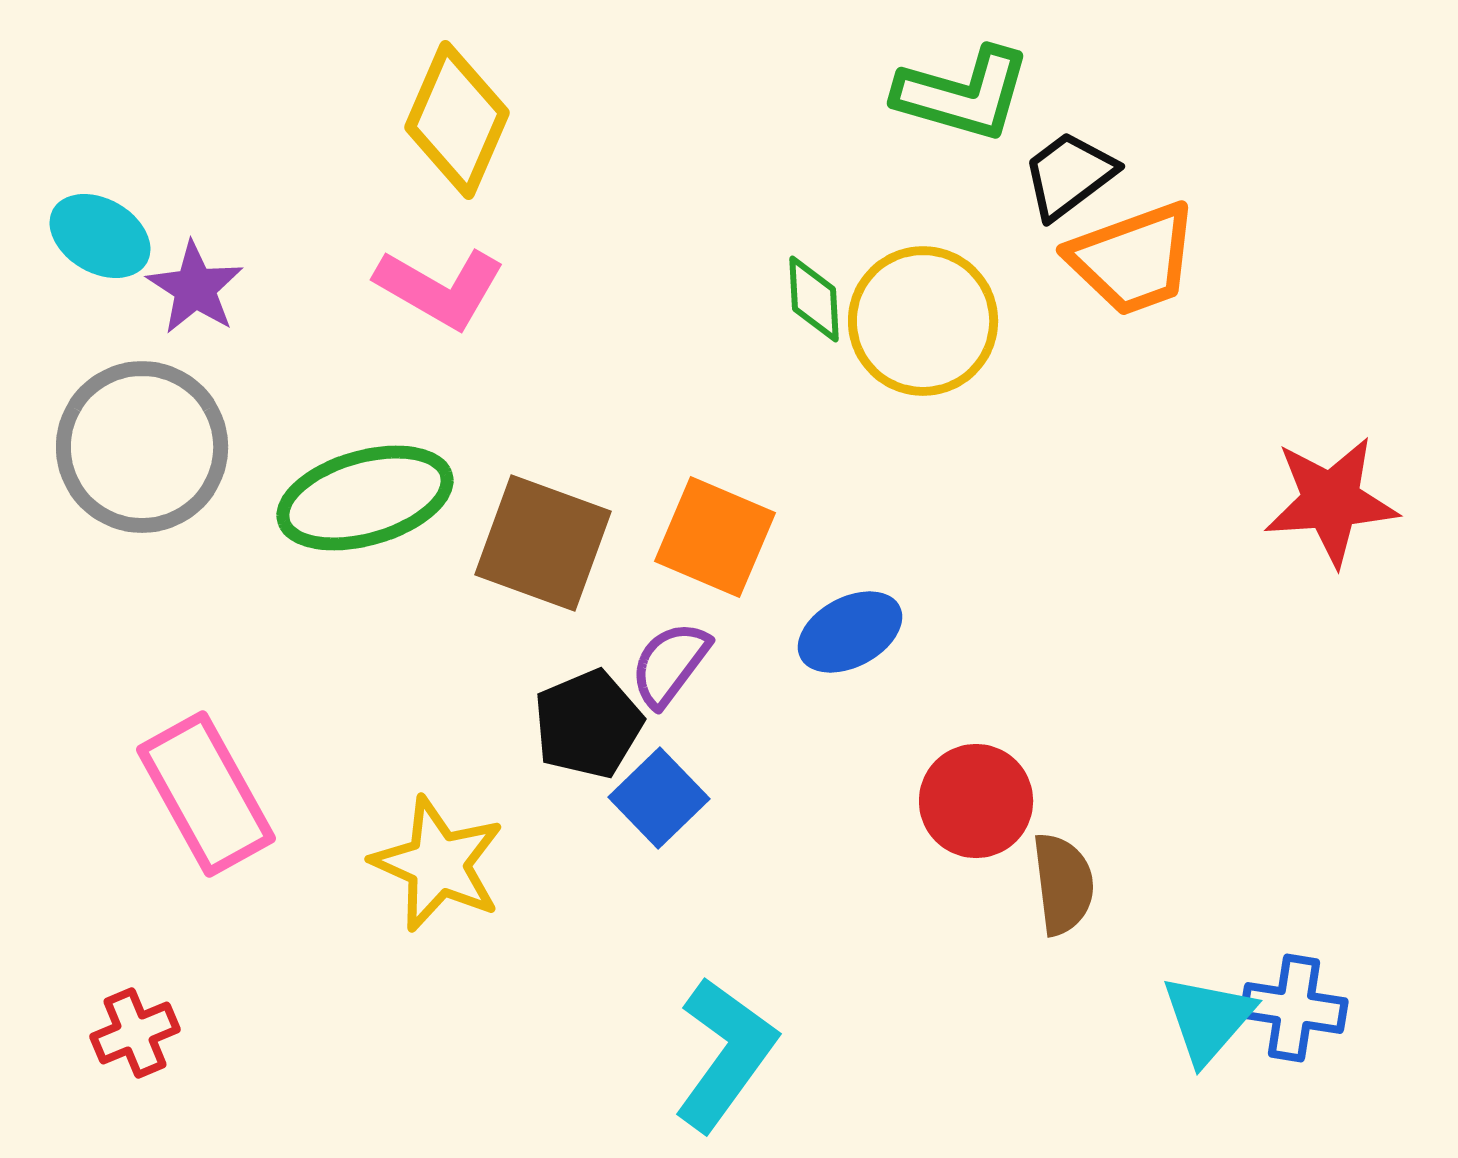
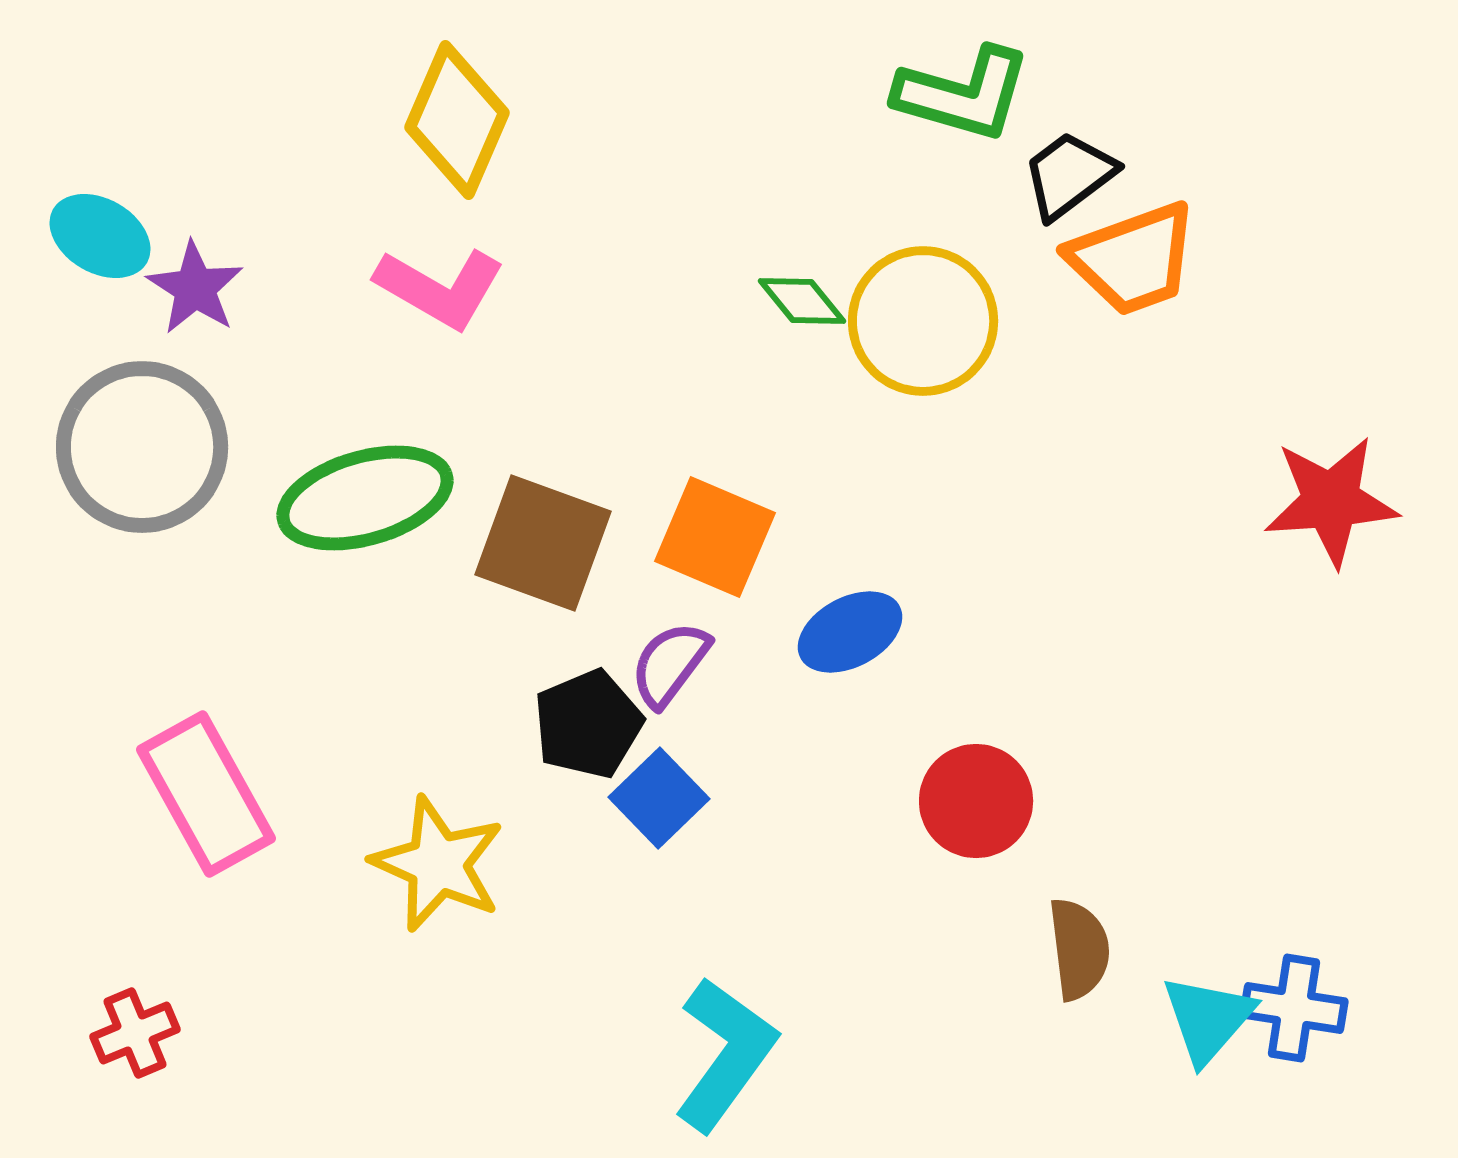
green diamond: moved 12 px left, 2 px down; rotated 36 degrees counterclockwise
brown semicircle: moved 16 px right, 65 px down
